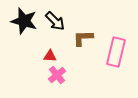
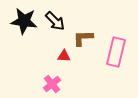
black star: rotated 8 degrees counterclockwise
red triangle: moved 14 px right
pink cross: moved 5 px left, 9 px down
